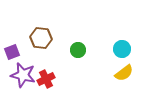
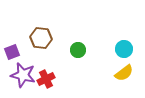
cyan circle: moved 2 px right
